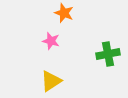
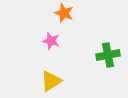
green cross: moved 1 px down
